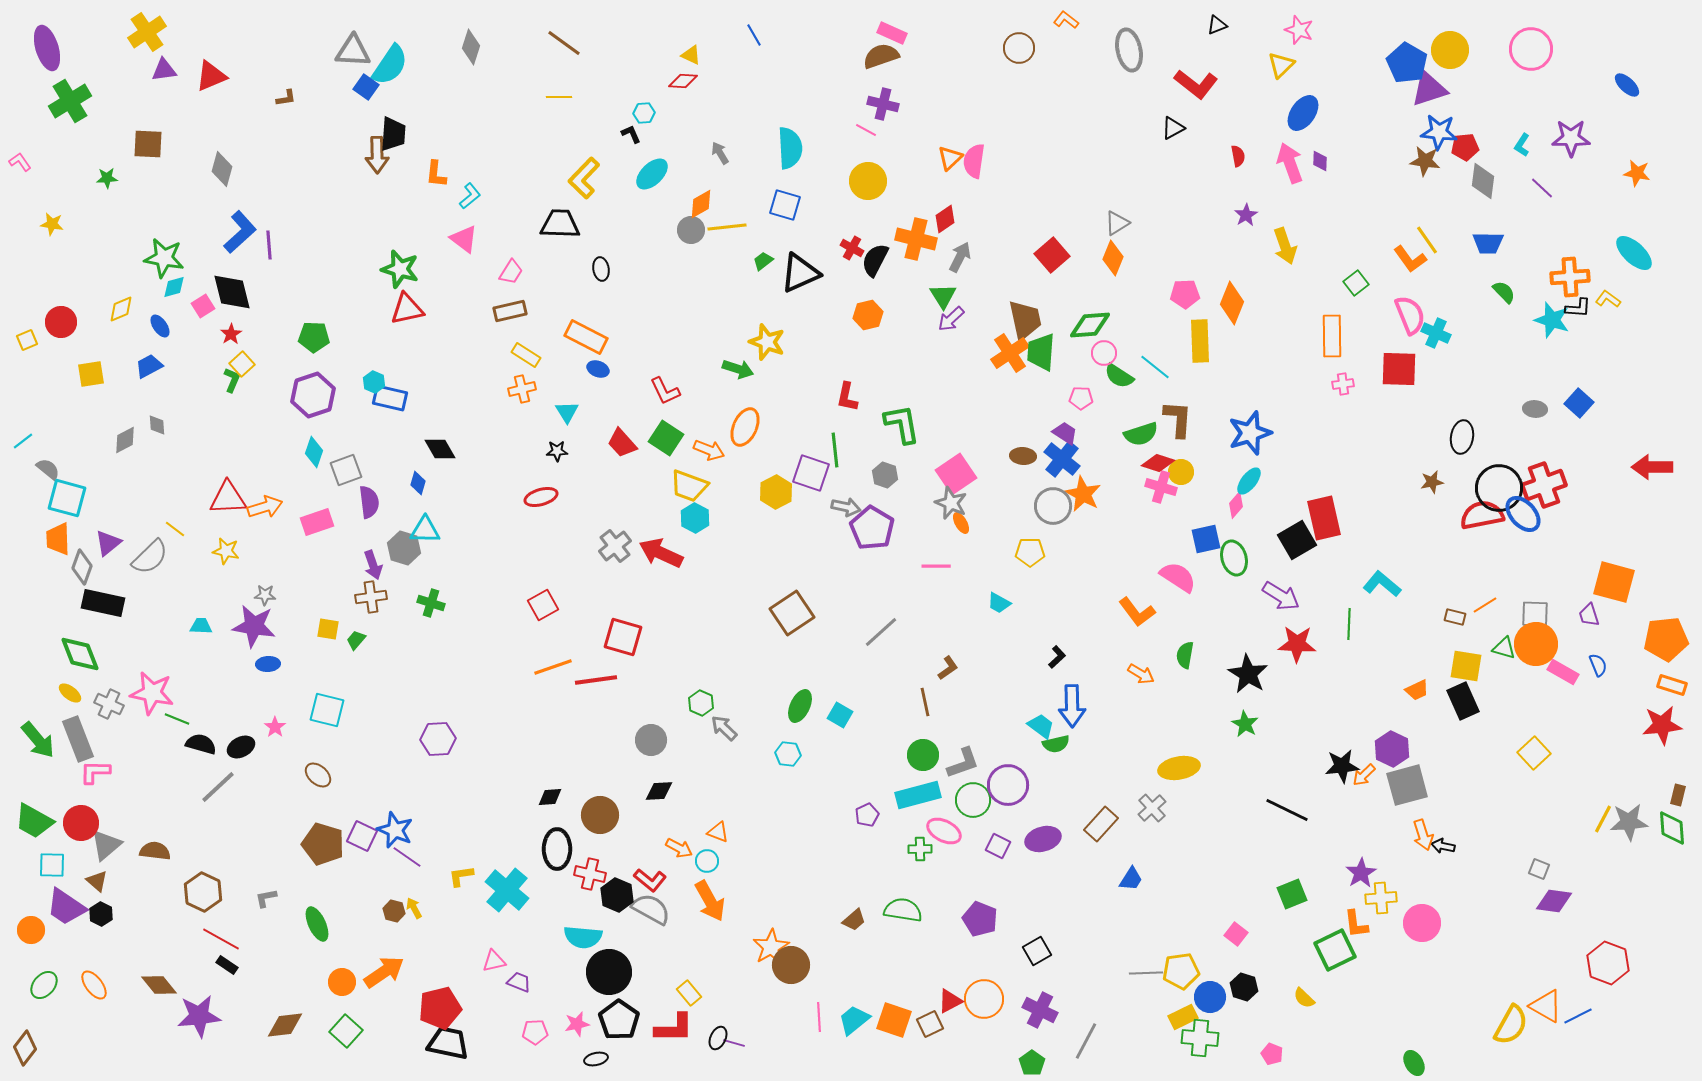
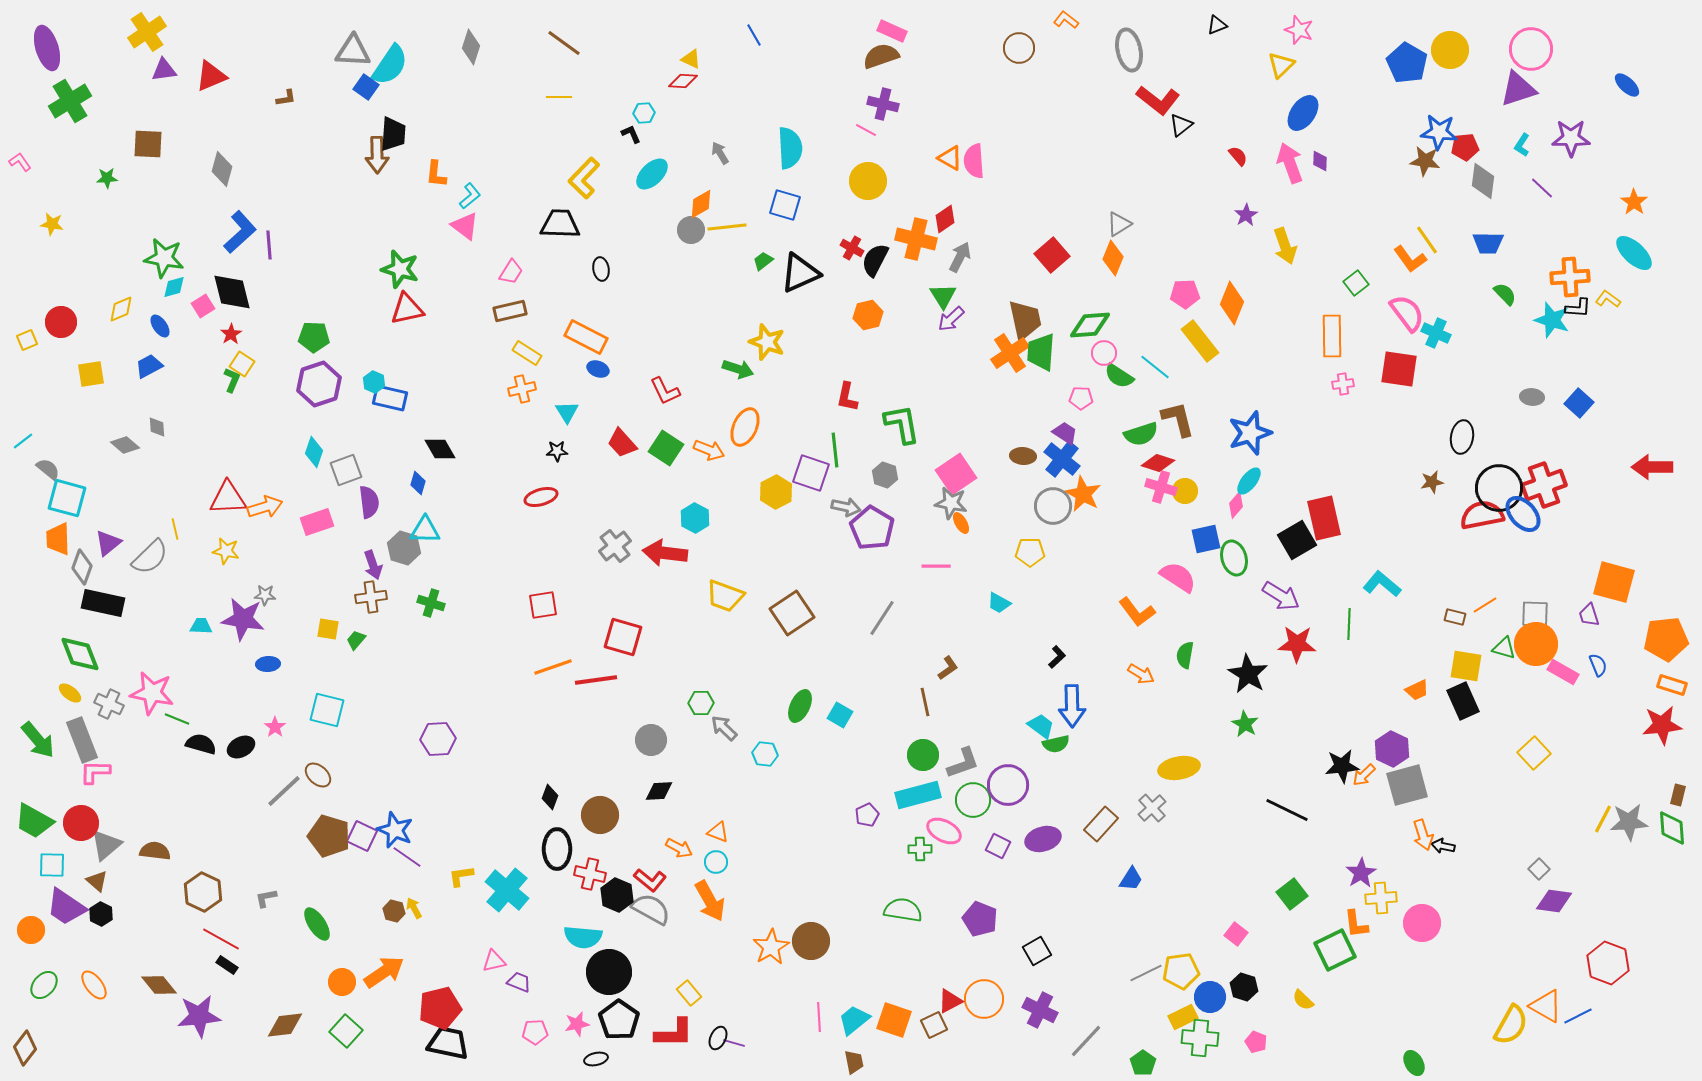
pink rectangle at (892, 33): moved 2 px up
yellow triangle at (691, 55): moved 4 px down
red L-shape at (1196, 84): moved 38 px left, 16 px down
purple triangle at (1429, 89): moved 89 px right
black triangle at (1173, 128): moved 8 px right, 3 px up; rotated 10 degrees counterclockwise
red semicircle at (1238, 156): rotated 30 degrees counterclockwise
orange triangle at (950, 158): rotated 48 degrees counterclockwise
pink semicircle at (974, 161): rotated 12 degrees counterclockwise
orange star at (1637, 173): moved 3 px left, 29 px down; rotated 24 degrees clockwise
gray triangle at (1117, 223): moved 2 px right, 1 px down
pink triangle at (464, 239): moved 1 px right, 13 px up
green semicircle at (1504, 292): moved 1 px right, 2 px down
pink semicircle at (1410, 315): moved 3 px left, 2 px up; rotated 15 degrees counterclockwise
yellow rectangle at (1200, 341): rotated 36 degrees counterclockwise
yellow rectangle at (526, 355): moved 1 px right, 2 px up
yellow square at (242, 364): rotated 15 degrees counterclockwise
red square at (1399, 369): rotated 6 degrees clockwise
purple hexagon at (313, 395): moved 6 px right, 11 px up
gray ellipse at (1535, 409): moved 3 px left, 12 px up
brown L-shape at (1178, 419): rotated 18 degrees counterclockwise
gray diamond at (157, 425): moved 2 px down
green square at (666, 438): moved 10 px down
gray diamond at (125, 440): moved 5 px down; rotated 68 degrees clockwise
yellow circle at (1181, 472): moved 4 px right, 19 px down
yellow trapezoid at (689, 486): moved 36 px right, 110 px down
gray star at (951, 503): rotated 12 degrees counterclockwise
yellow line at (175, 529): rotated 40 degrees clockwise
red arrow at (661, 553): moved 4 px right; rotated 18 degrees counterclockwise
red square at (543, 605): rotated 20 degrees clockwise
purple star at (254, 626): moved 11 px left, 7 px up
gray line at (881, 632): moved 1 px right, 14 px up; rotated 15 degrees counterclockwise
green hexagon at (701, 703): rotated 25 degrees counterclockwise
gray rectangle at (78, 739): moved 4 px right, 1 px down
cyan hexagon at (788, 754): moved 23 px left
gray line at (218, 787): moved 66 px right, 4 px down
black diamond at (550, 797): rotated 65 degrees counterclockwise
brown pentagon at (323, 844): moved 6 px right, 8 px up
cyan circle at (707, 861): moved 9 px right, 1 px down
gray square at (1539, 869): rotated 25 degrees clockwise
green square at (1292, 894): rotated 16 degrees counterclockwise
brown trapezoid at (854, 920): moved 142 px down; rotated 60 degrees counterclockwise
green ellipse at (317, 924): rotated 8 degrees counterclockwise
brown circle at (791, 965): moved 20 px right, 24 px up
gray line at (1146, 973): rotated 24 degrees counterclockwise
yellow semicircle at (1304, 998): moved 1 px left, 2 px down
brown square at (930, 1024): moved 4 px right, 1 px down
red L-shape at (674, 1028): moved 5 px down
gray line at (1086, 1041): rotated 15 degrees clockwise
pink pentagon at (1272, 1054): moved 16 px left, 12 px up
green pentagon at (1032, 1063): moved 111 px right
